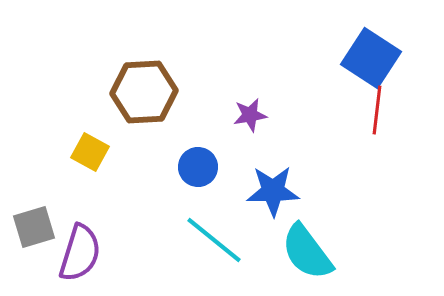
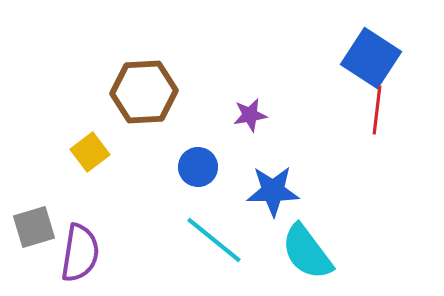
yellow square: rotated 24 degrees clockwise
purple semicircle: rotated 8 degrees counterclockwise
